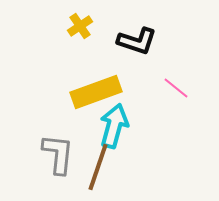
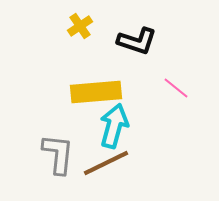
yellow rectangle: rotated 15 degrees clockwise
brown line: moved 8 px right, 4 px up; rotated 45 degrees clockwise
